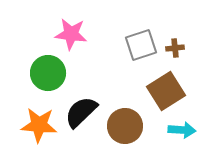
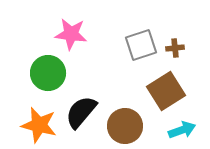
black semicircle: rotated 6 degrees counterclockwise
orange star: rotated 9 degrees clockwise
cyan arrow: rotated 24 degrees counterclockwise
